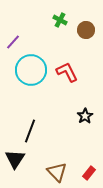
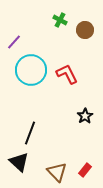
brown circle: moved 1 px left
purple line: moved 1 px right
red L-shape: moved 2 px down
black line: moved 2 px down
black triangle: moved 4 px right, 3 px down; rotated 20 degrees counterclockwise
red rectangle: moved 4 px left, 3 px up
